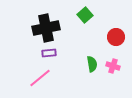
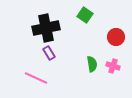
green square: rotated 14 degrees counterclockwise
purple rectangle: rotated 64 degrees clockwise
pink line: moved 4 px left; rotated 65 degrees clockwise
